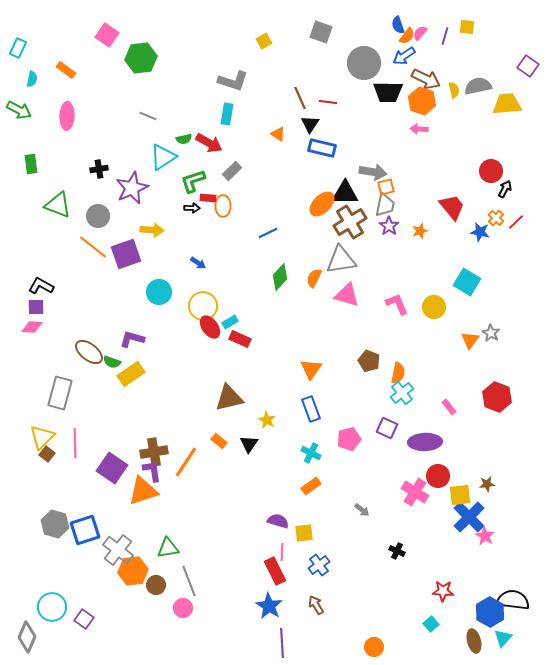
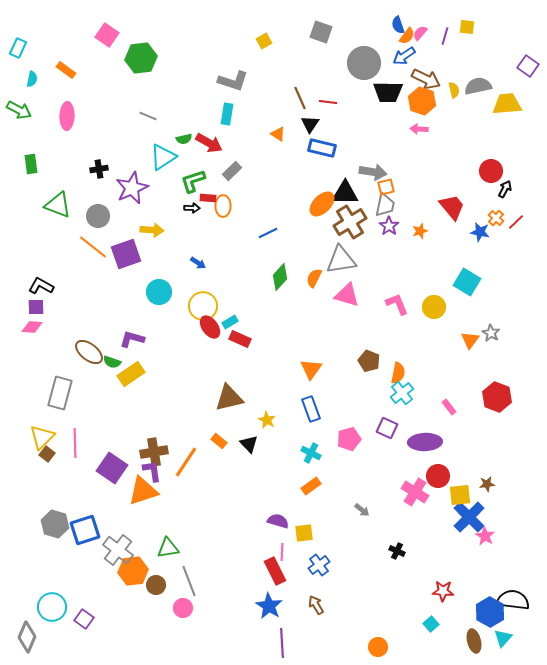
black triangle at (249, 444): rotated 18 degrees counterclockwise
orange circle at (374, 647): moved 4 px right
